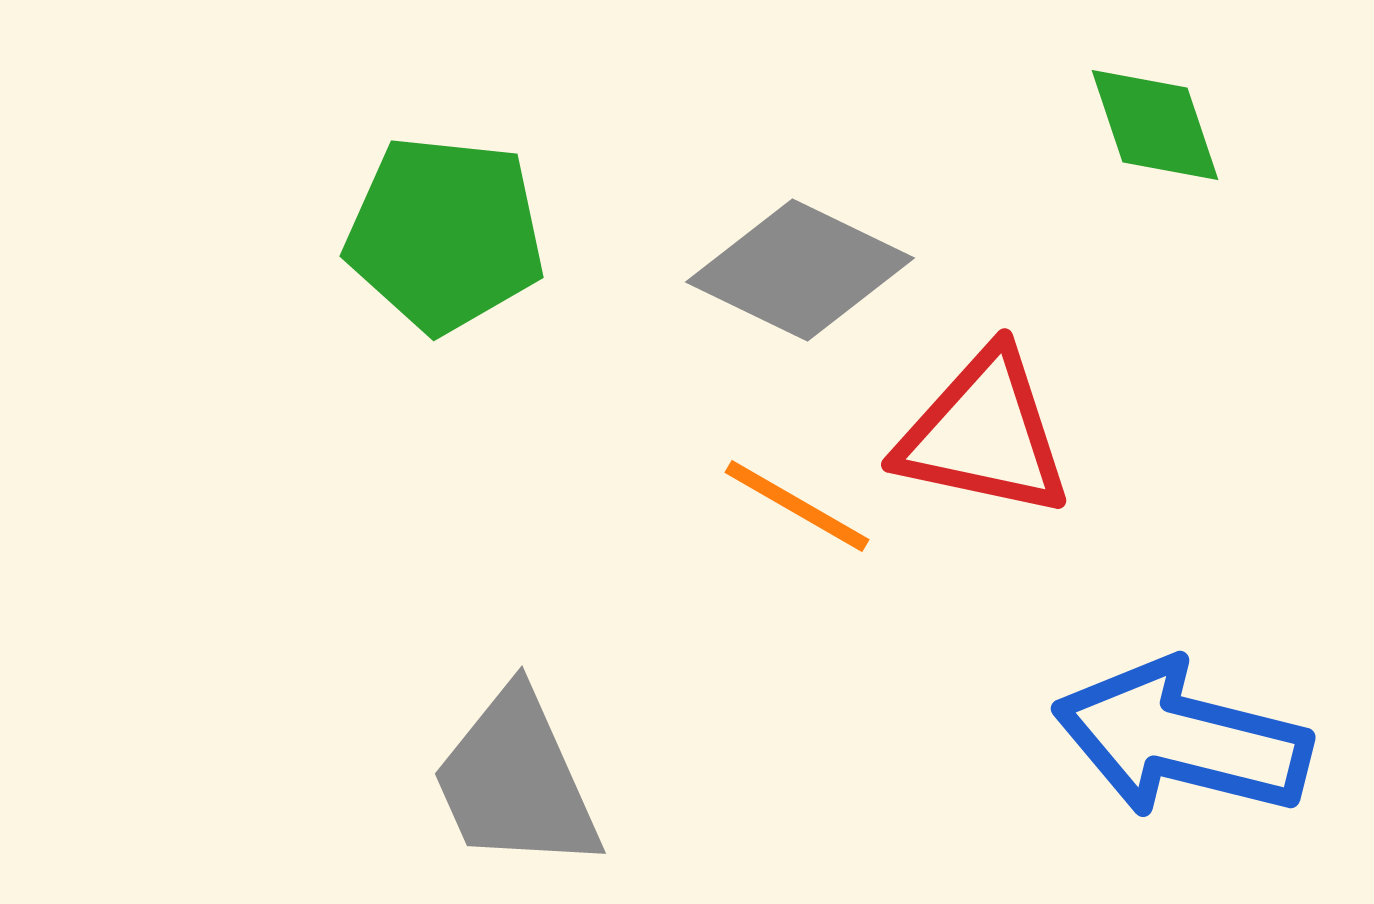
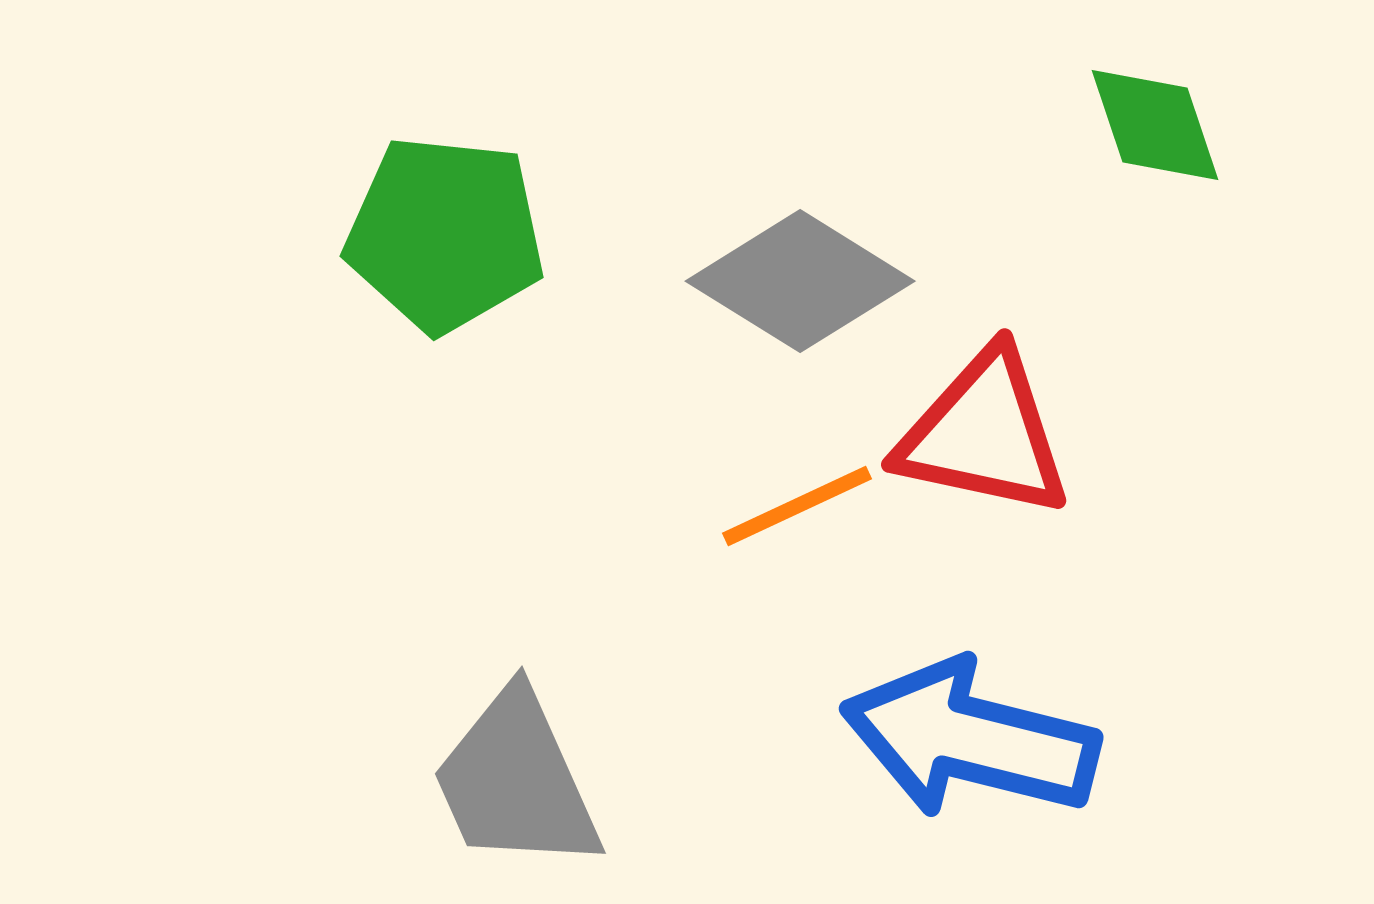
gray diamond: moved 11 px down; rotated 6 degrees clockwise
orange line: rotated 55 degrees counterclockwise
blue arrow: moved 212 px left
